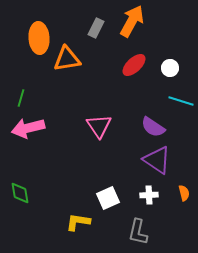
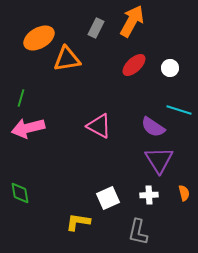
orange ellipse: rotated 64 degrees clockwise
cyan line: moved 2 px left, 9 px down
pink triangle: rotated 28 degrees counterclockwise
purple triangle: moved 2 px right; rotated 24 degrees clockwise
